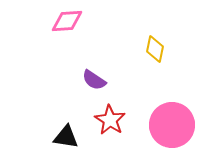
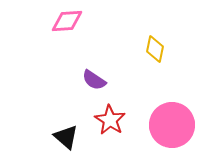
black triangle: rotated 32 degrees clockwise
